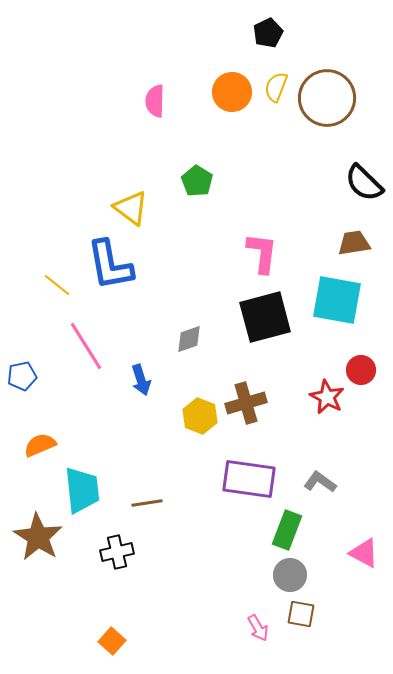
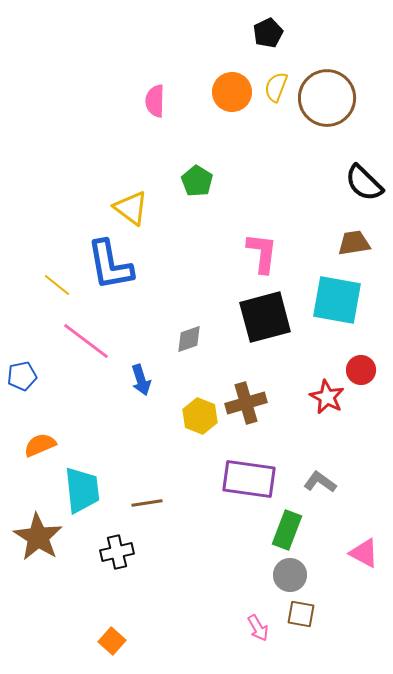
pink line: moved 5 px up; rotated 21 degrees counterclockwise
